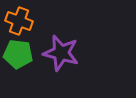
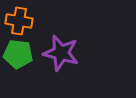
orange cross: rotated 12 degrees counterclockwise
